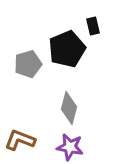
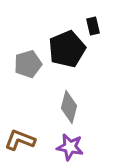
gray diamond: moved 1 px up
